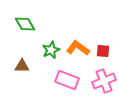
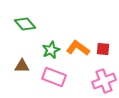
green diamond: rotated 10 degrees counterclockwise
red square: moved 2 px up
pink rectangle: moved 13 px left, 3 px up
